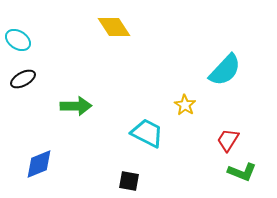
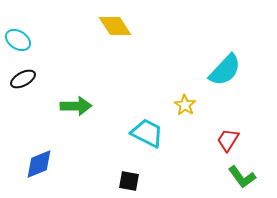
yellow diamond: moved 1 px right, 1 px up
green L-shape: moved 5 px down; rotated 32 degrees clockwise
